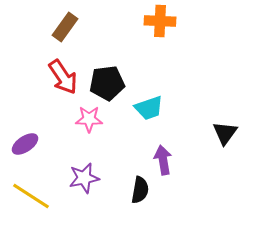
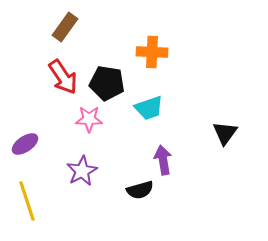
orange cross: moved 8 px left, 31 px down
black pentagon: rotated 16 degrees clockwise
purple star: moved 2 px left, 7 px up; rotated 16 degrees counterclockwise
black semicircle: rotated 64 degrees clockwise
yellow line: moved 4 px left, 5 px down; rotated 39 degrees clockwise
